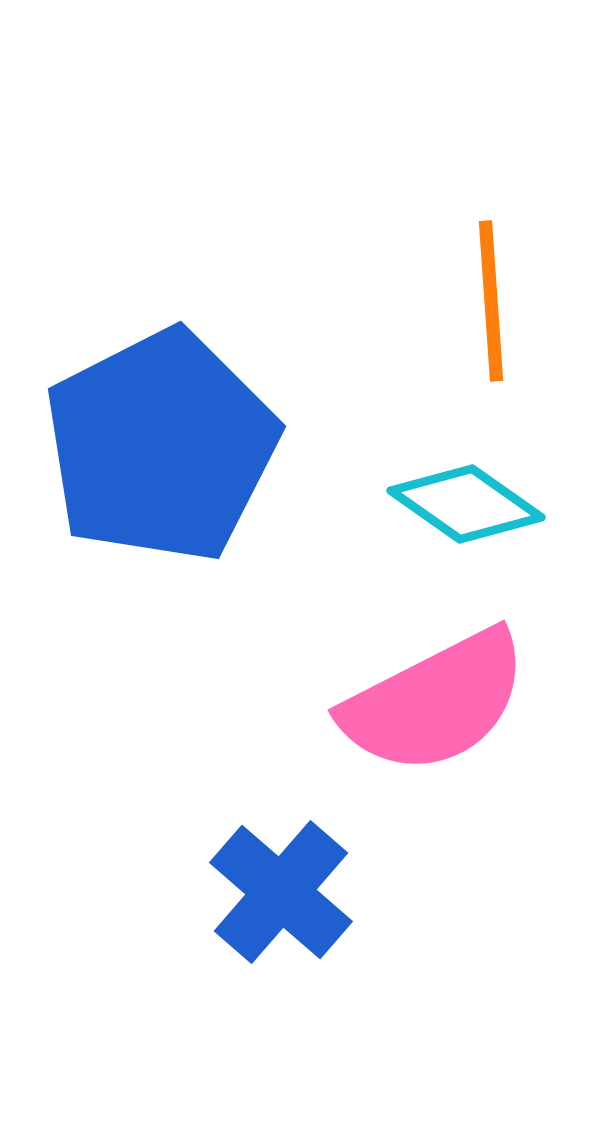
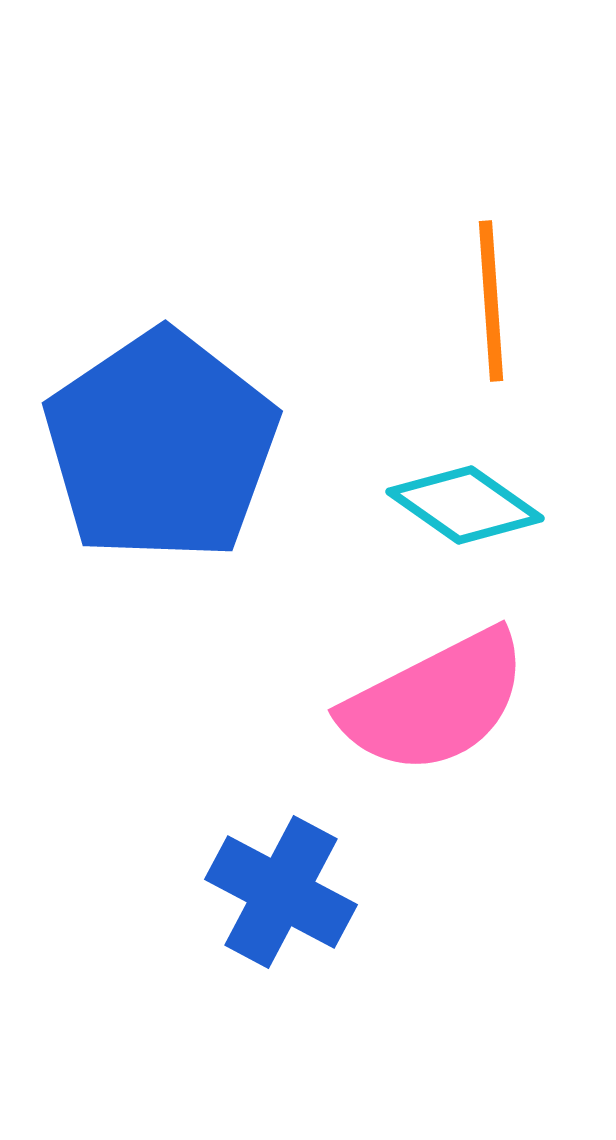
blue pentagon: rotated 7 degrees counterclockwise
cyan diamond: moved 1 px left, 1 px down
blue cross: rotated 13 degrees counterclockwise
